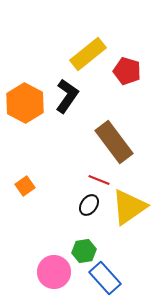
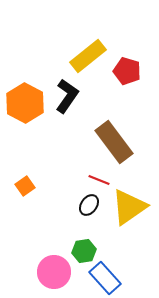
yellow rectangle: moved 2 px down
